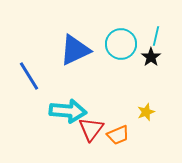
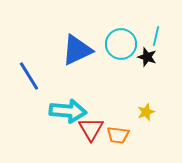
blue triangle: moved 2 px right
black star: moved 4 px left; rotated 18 degrees counterclockwise
red triangle: rotated 8 degrees counterclockwise
orange trapezoid: rotated 30 degrees clockwise
